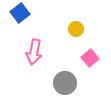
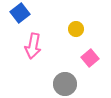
pink arrow: moved 1 px left, 6 px up
gray circle: moved 1 px down
